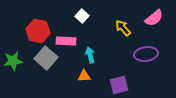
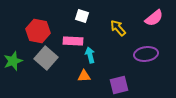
white square: rotated 24 degrees counterclockwise
yellow arrow: moved 5 px left
pink rectangle: moved 7 px right
green star: rotated 12 degrees counterclockwise
